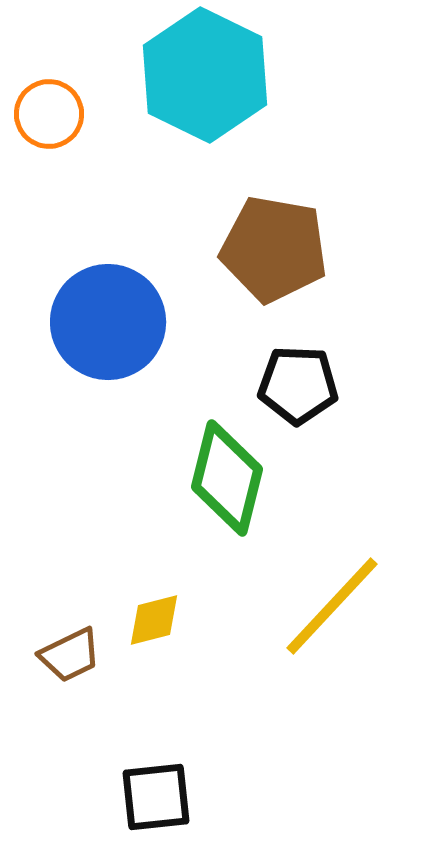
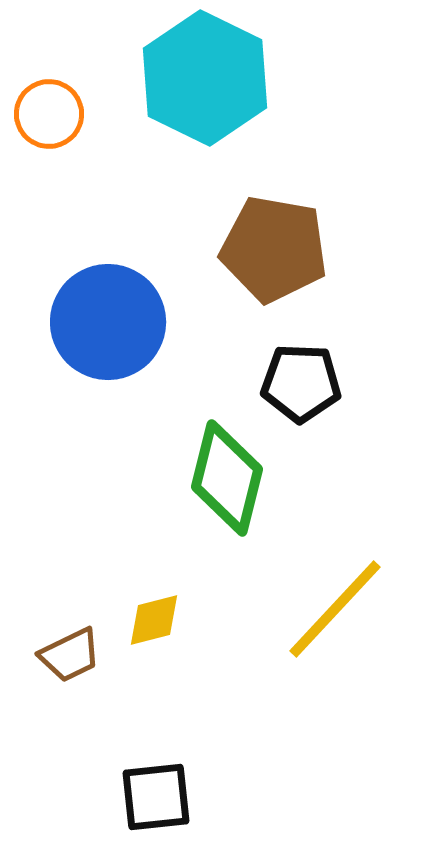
cyan hexagon: moved 3 px down
black pentagon: moved 3 px right, 2 px up
yellow line: moved 3 px right, 3 px down
